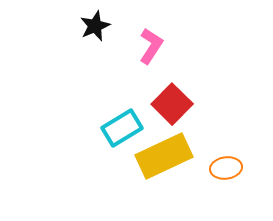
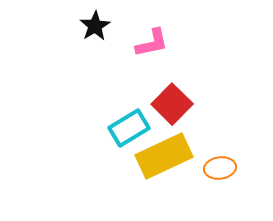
black star: rotated 8 degrees counterclockwise
pink L-shape: moved 1 px right, 3 px up; rotated 45 degrees clockwise
cyan rectangle: moved 7 px right
orange ellipse: moved 6 px left
